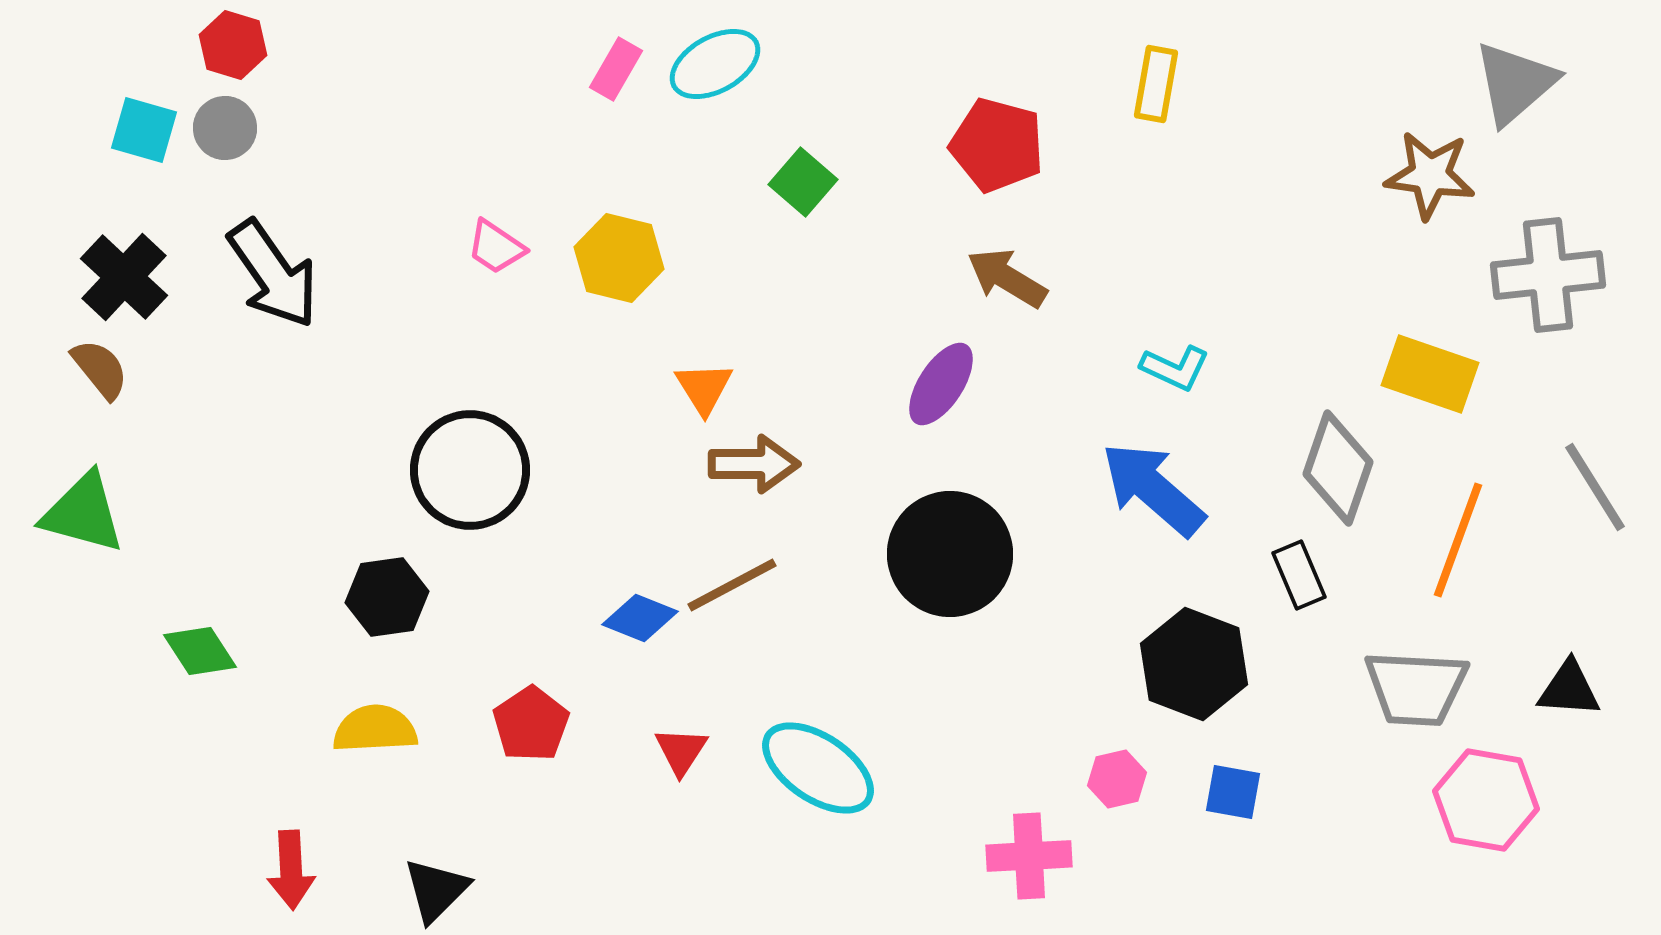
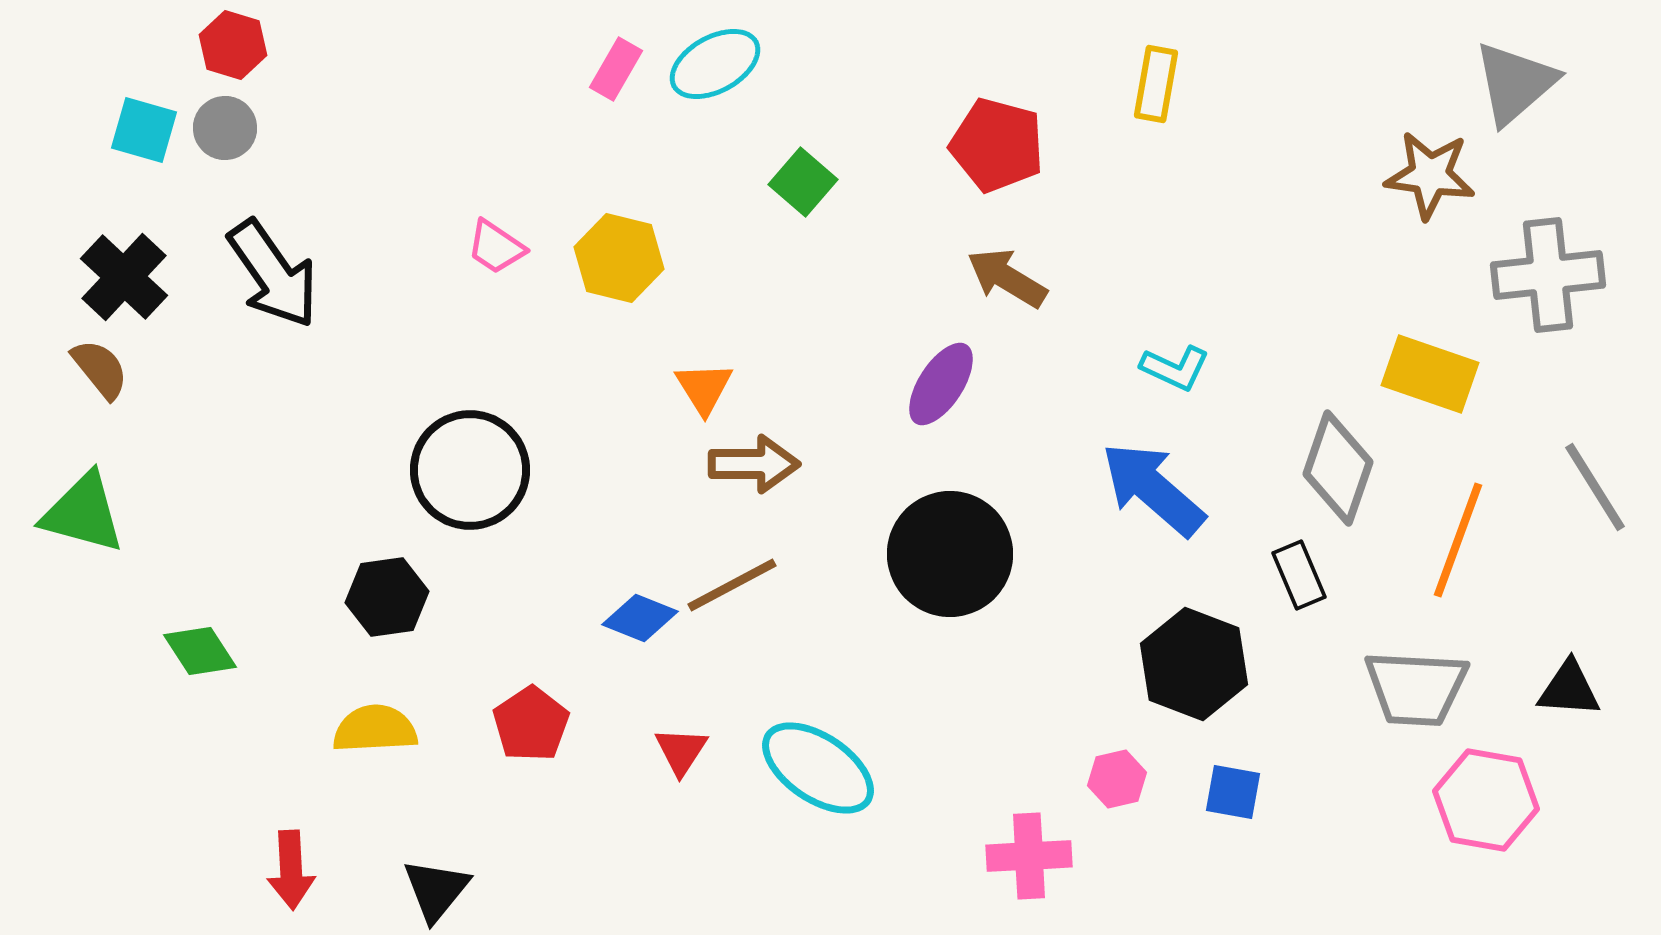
black triangle at (436, 890): rotated 6 degrees counterclockwise
